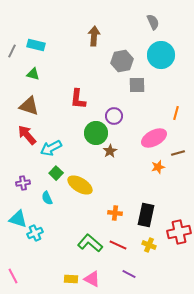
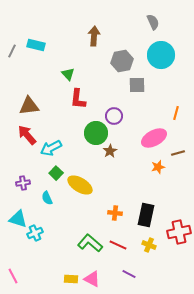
green triangle: moved 35 px right; rotated 32 degrees clockwise
brown triangle: rotated 25 degrees counterclockwise
